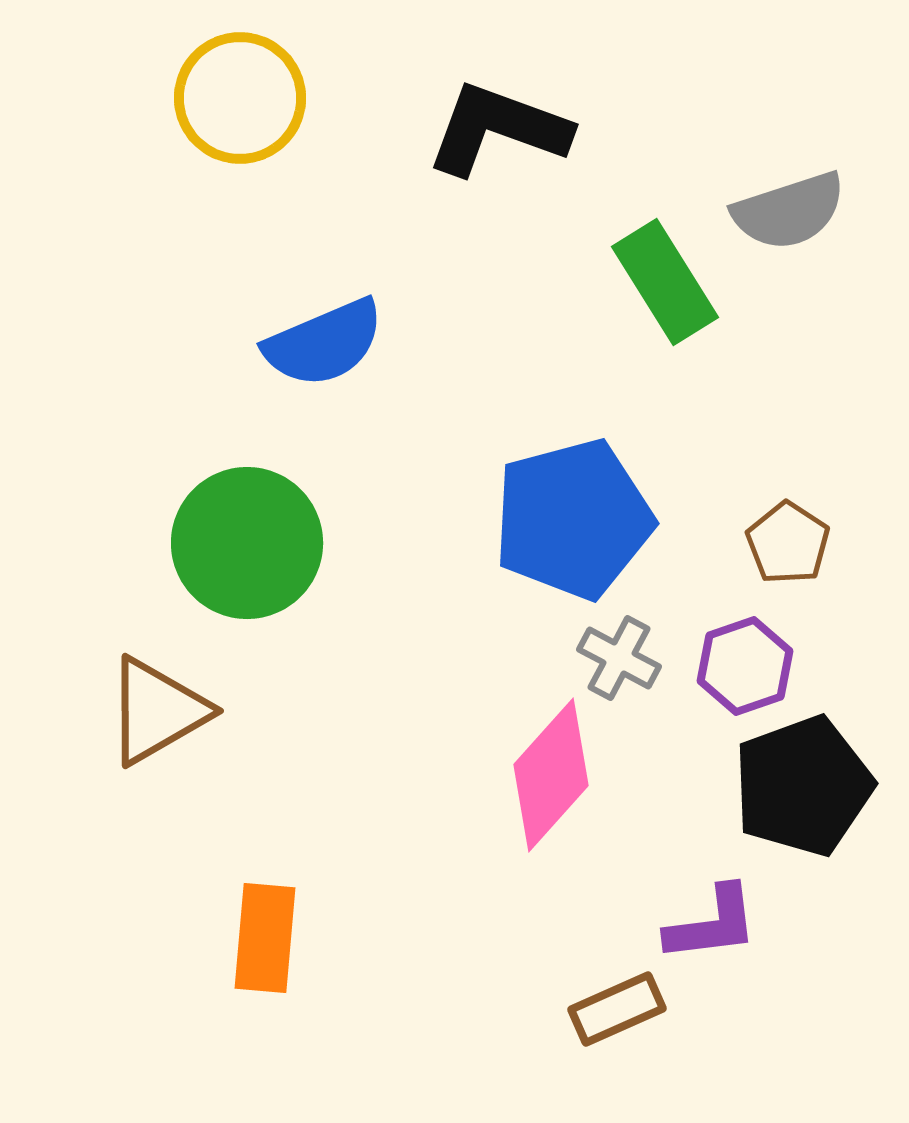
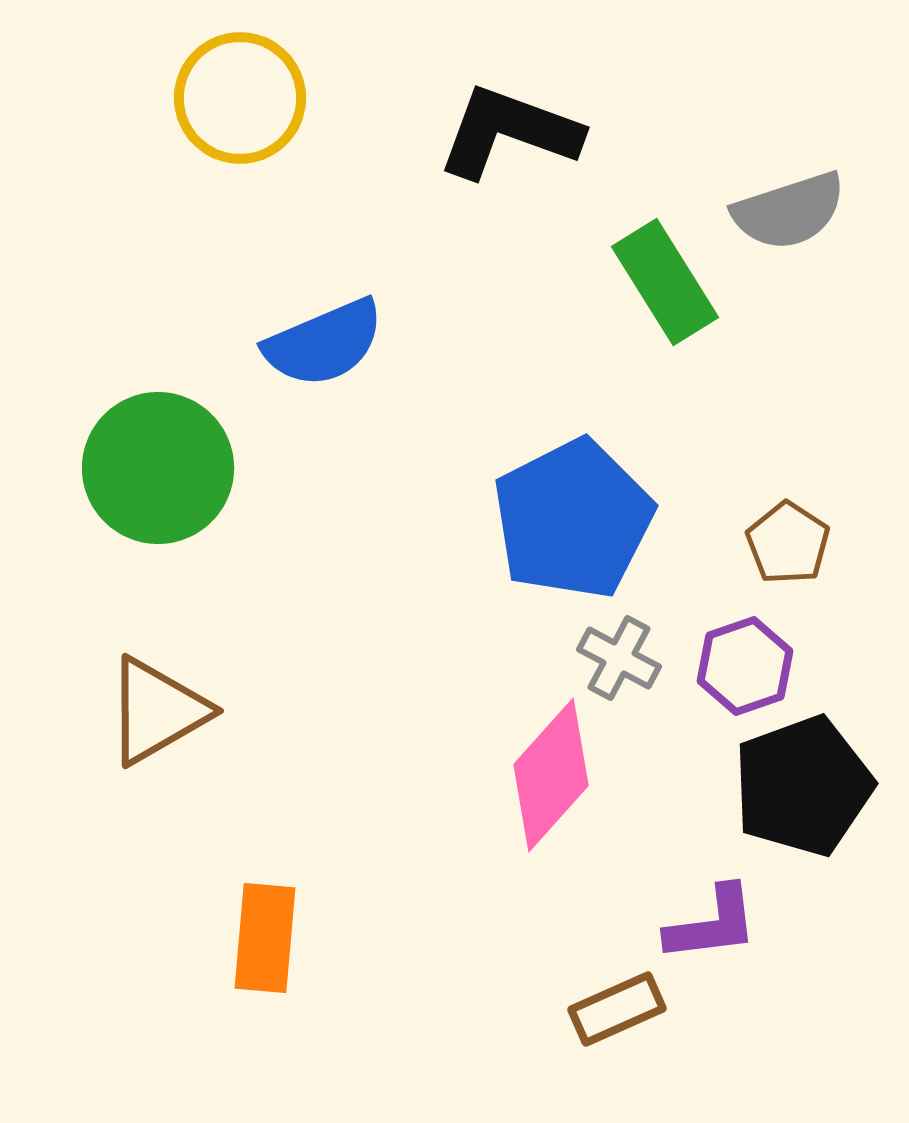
black L-shape: moved 11 px right, 3 px down
blue pentagon: rotated 12 degrees counterclockwise
green circle: moved 89 px left, 75 px up
